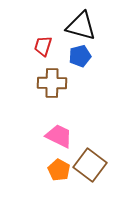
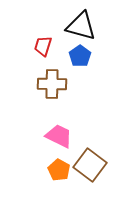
blue pentagon: rotated 20 degrees counterclockwise
brown cross: moved 1 px down
